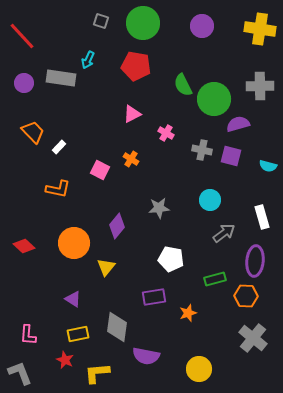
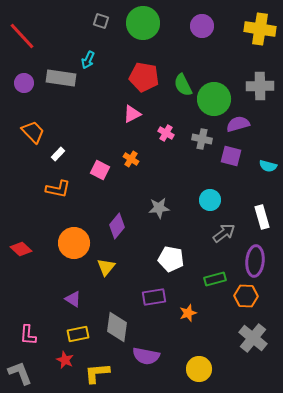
red pentagon at (136, 66): moved 8 px right, 11 px down
white rectangle at (59, 147): moved 1 px left, 7 px down
gray cross at (202, 150): moved 11 px up
red diamond at (24, 246): moved 3 px left, 3 px down
